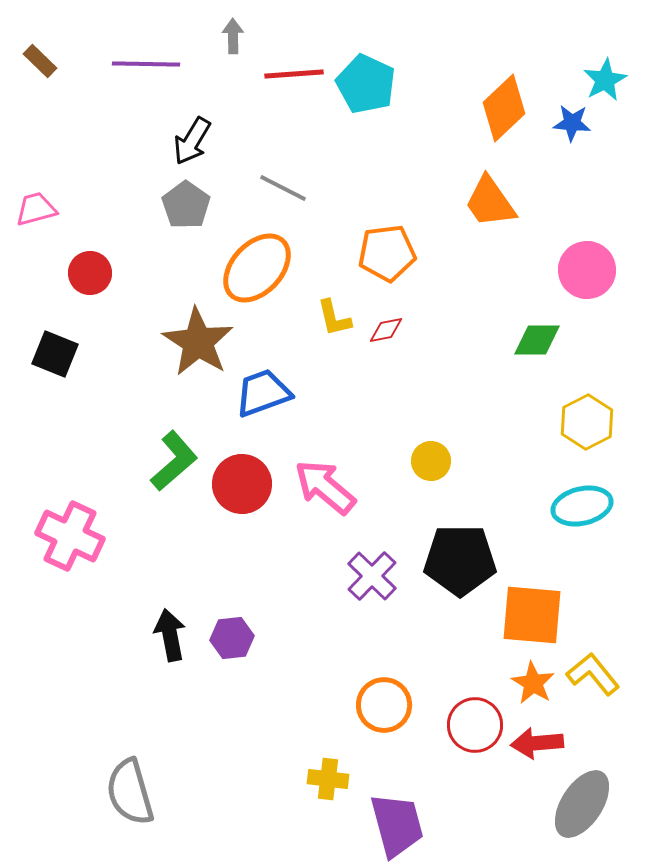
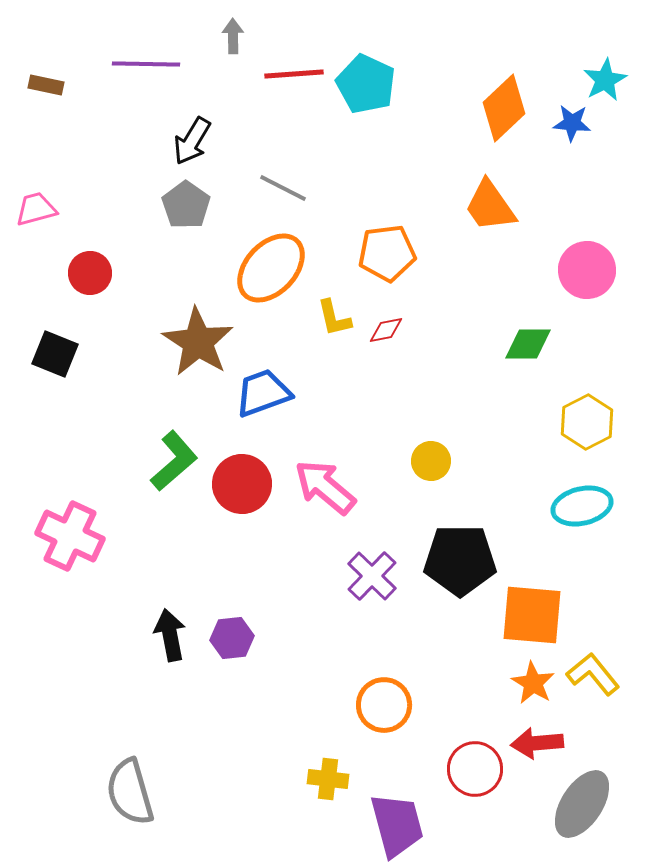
brown rectangle at (40, 61): moved 6 px right, 24 px down; rotated 32 degrees counterclockwise
orange trapezoid at (490, 202): moved 4 px down
orange ellipse at (257, 268): moved 14 px right
green diamond at (537, 340): moved 9 px left, 4 px down
red circle at (475, 725): moved 44 px down
